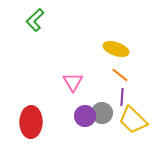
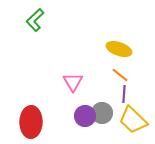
yellow ellipse: moved 3 px right
purple line: moved 2 px right, 3 px up
